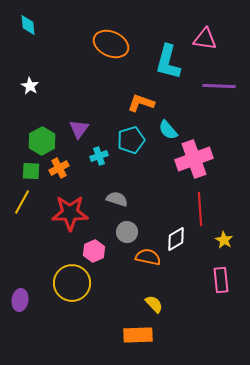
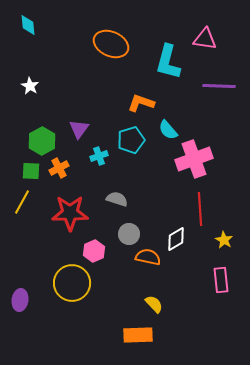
gray circle: moved 2 px right, 2 px down
